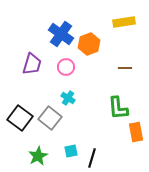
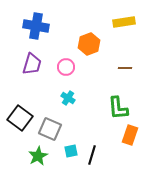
blue cross: moved 25 px left, 8 px up; rotated 25 degrees counterclockwise
gray square: moved 11 px down; rotated 15 degrees counterclockwise
orange rectangle: moved 6 px left, 3 px down; rotated 30 degrees clockwise
black line: moved 3 px up
